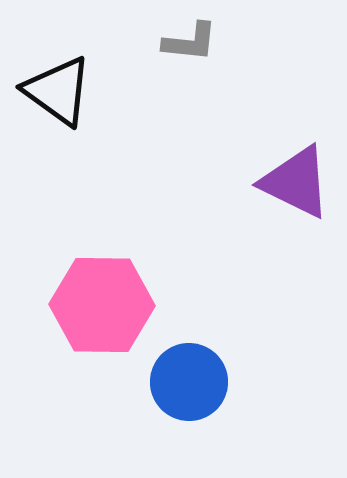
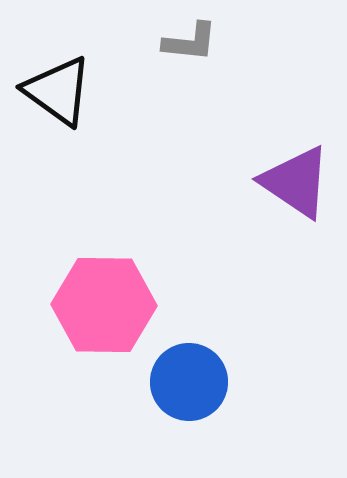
purple triangle: rotated 8 degrees clockwise
pink hexagon: moved 2 px right
